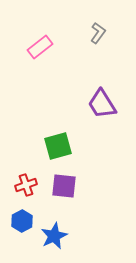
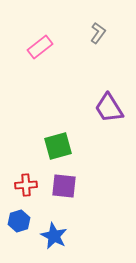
purple trapezoid: moved 7 px right, 4 px down
red cross: rotated 15 degrees clockwise
blue hexagon: moved 3 px left; rotated 10 degrees clockwise
blue star: rotated 20 degrees counterclockwise
